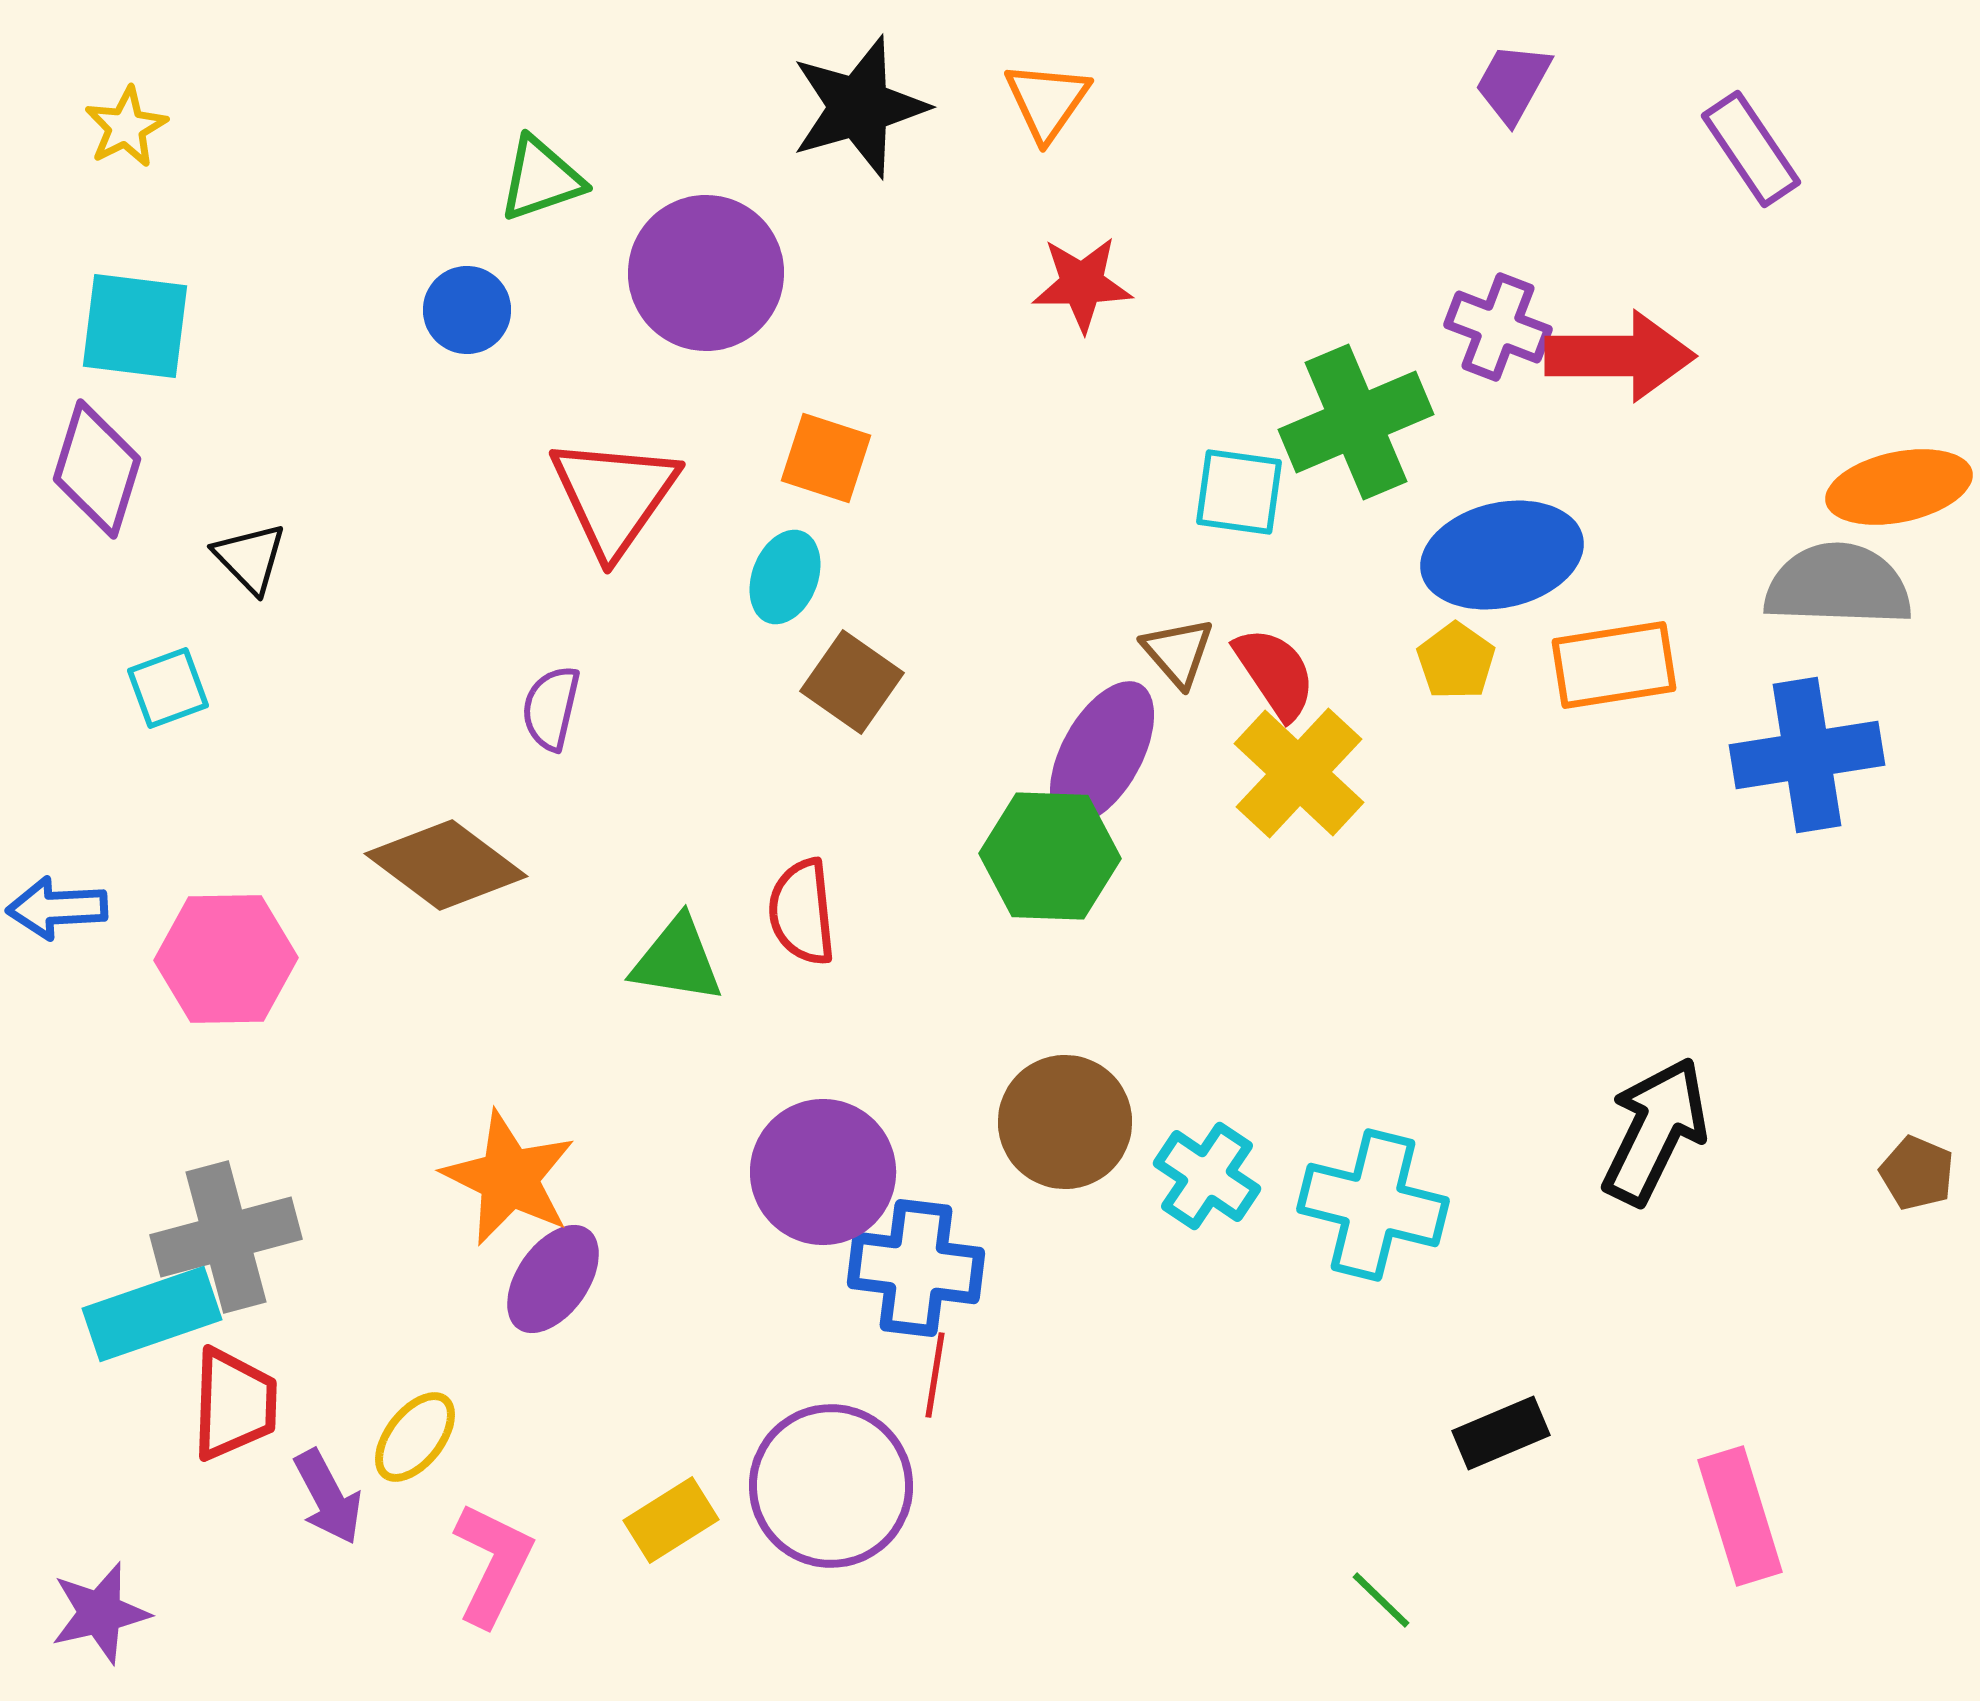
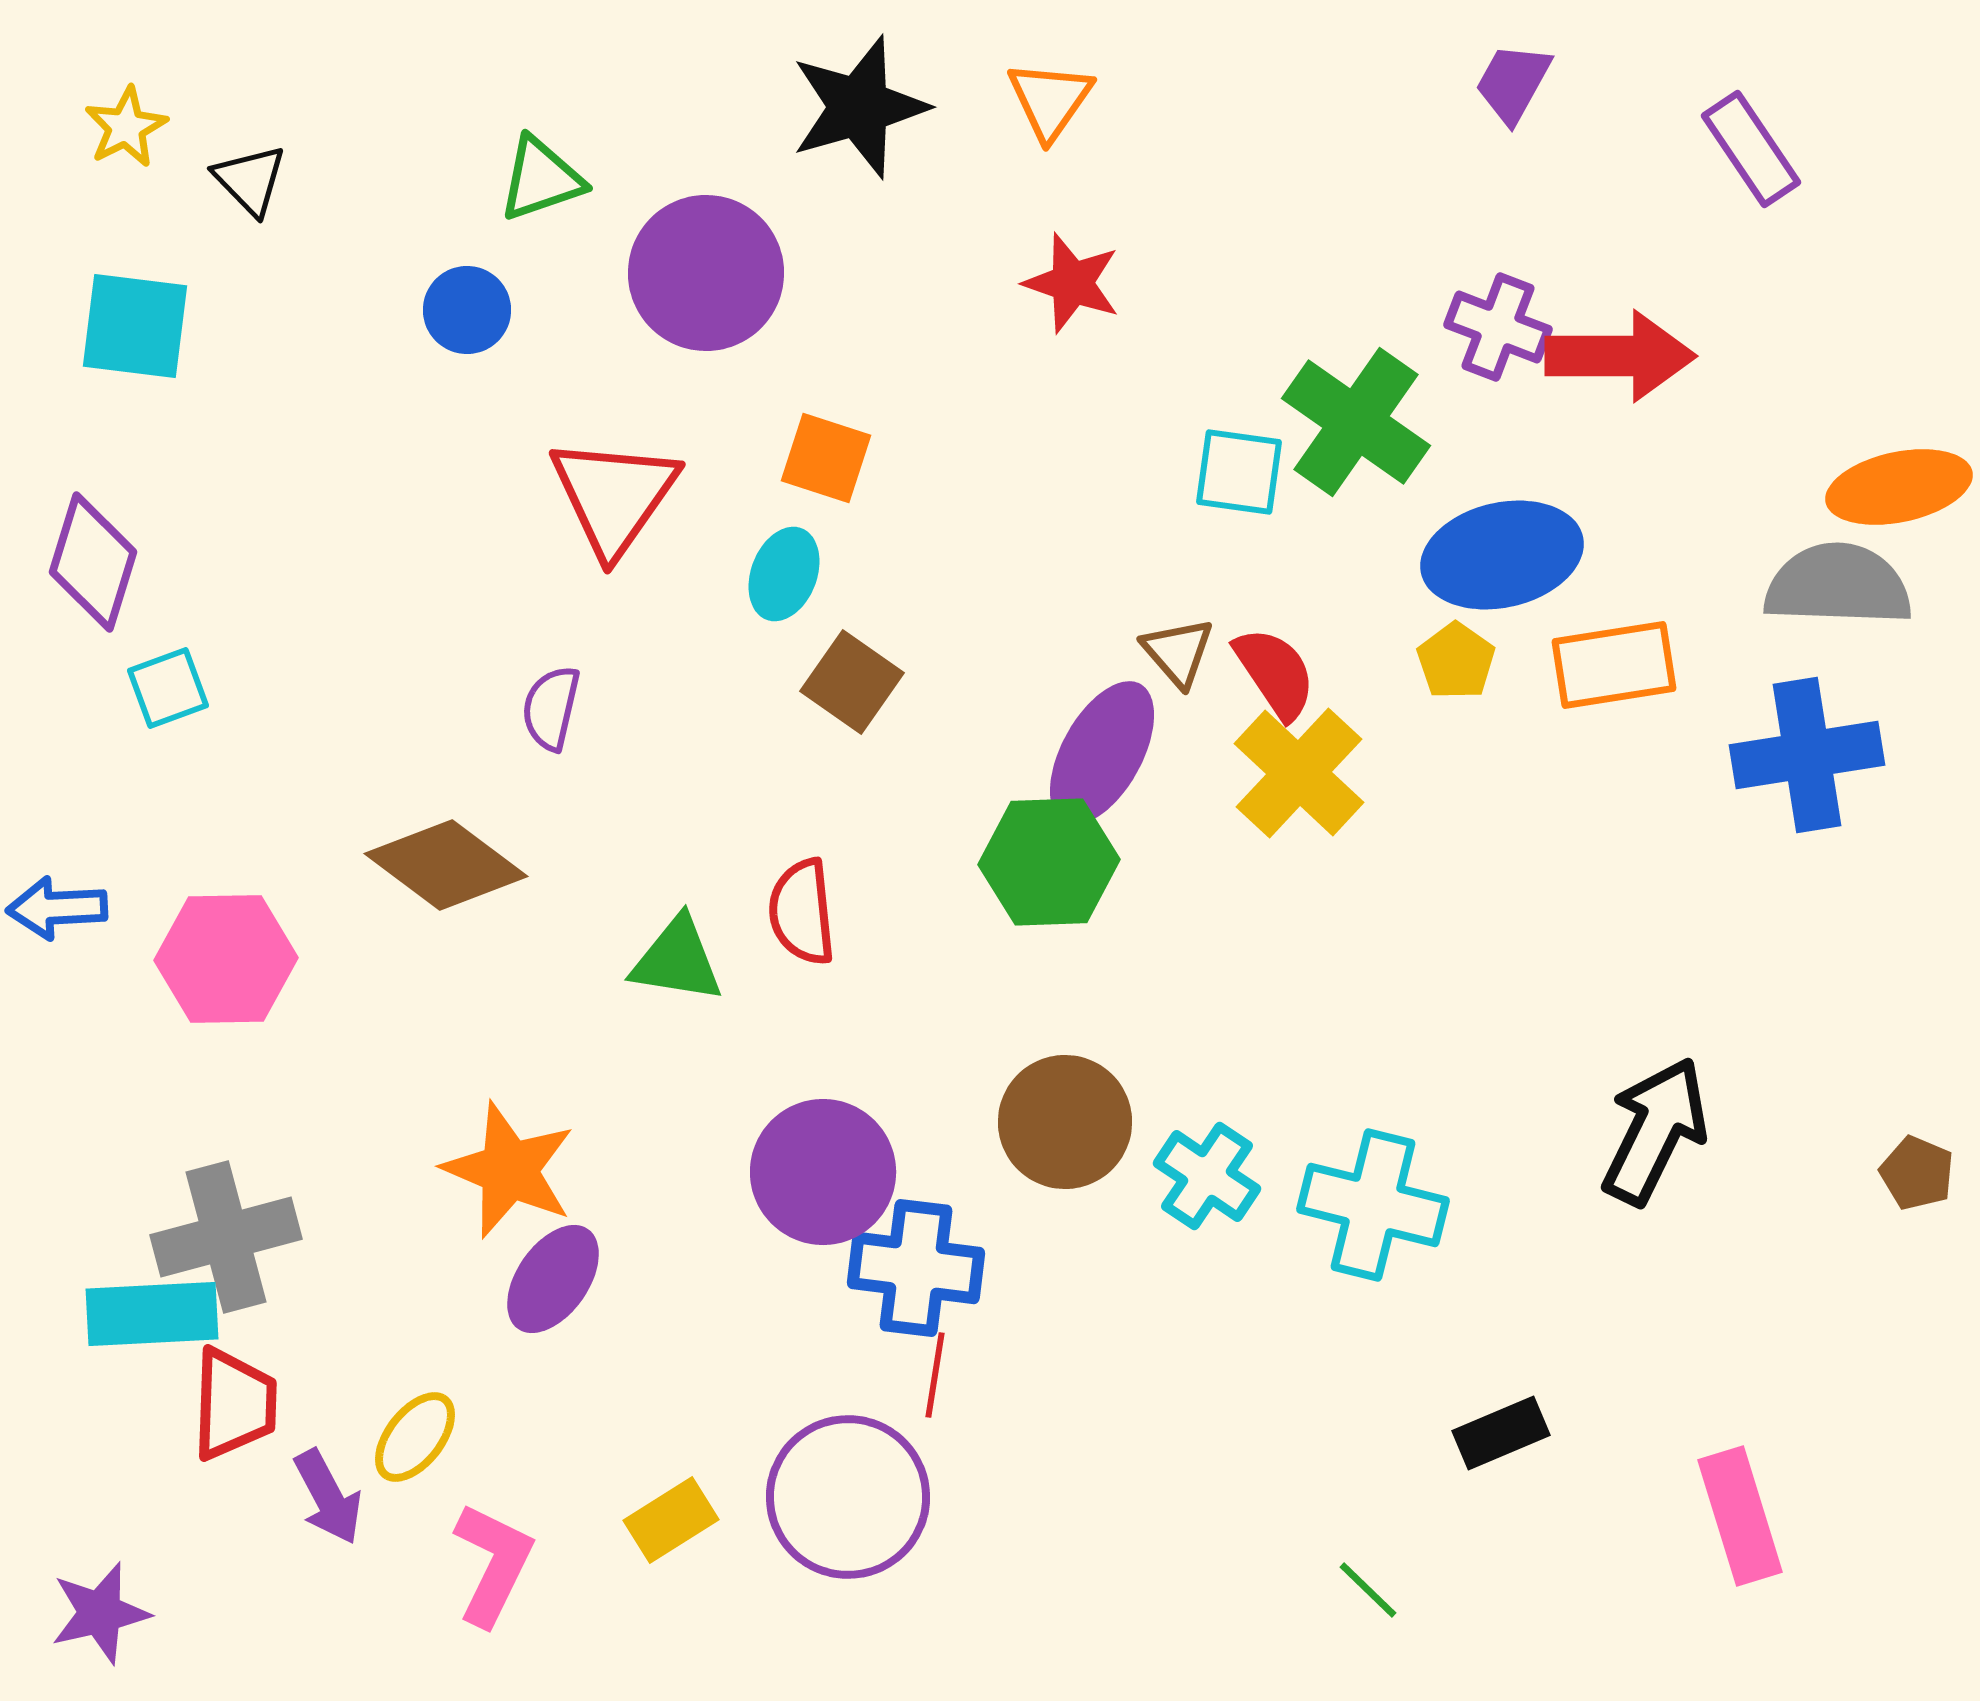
orange triangle at (1047, 101): moved 3 px right, 1 px up
red star at (1082, 284): moved 10 px left, 1 px up; rotated 20 degrees clockwise
green cross at (1356, 422): rotated 32 degrees counterclockwise
purple diamond at (97, 469): moved 4 px left, 93 px down
cyan square at (1239, 492): moved 20 px up
black triangle at (250, 558): moved 378 px up
cyan ellipse at (785, 577): moved 1 px left, 3 px up
green hexagon at (1050, 856): moved 1 px left, 6 px down; rotated 4 degrees counterclockwise
orange star at (509, 1178): moved 8 px up; rotated 3 degrees counterclockwise
cyan rectangle at (152, 1314): rotated 16 degrees clockwise
purple circle at (831, 1486): moved 17 px right, 11 px down
green line at (1381, 1600): moved 13 px left, 10 px up
